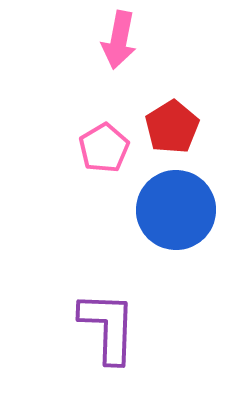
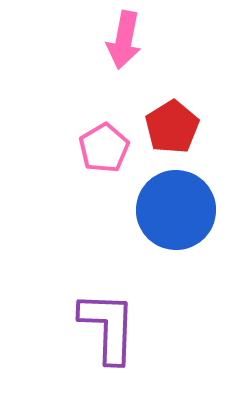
pink arrow: moved 5 px right
